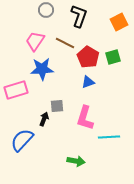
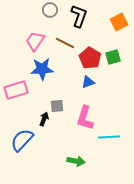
gray circle: moved 4 px right
red pentagon: moved 2 px right, 1 px down
